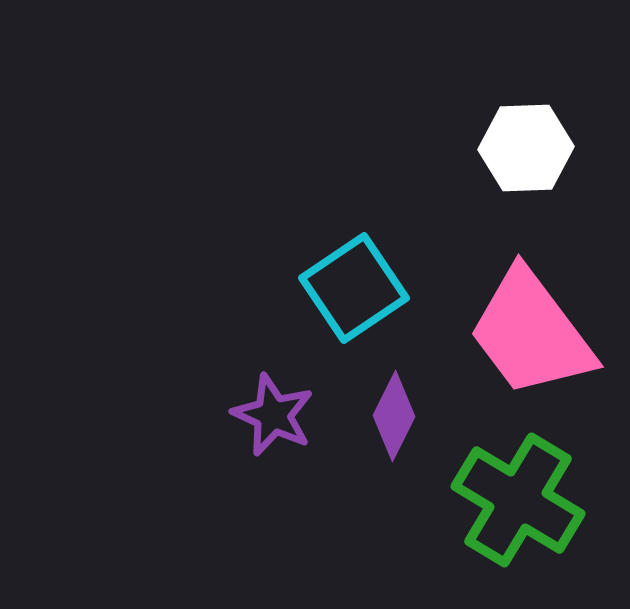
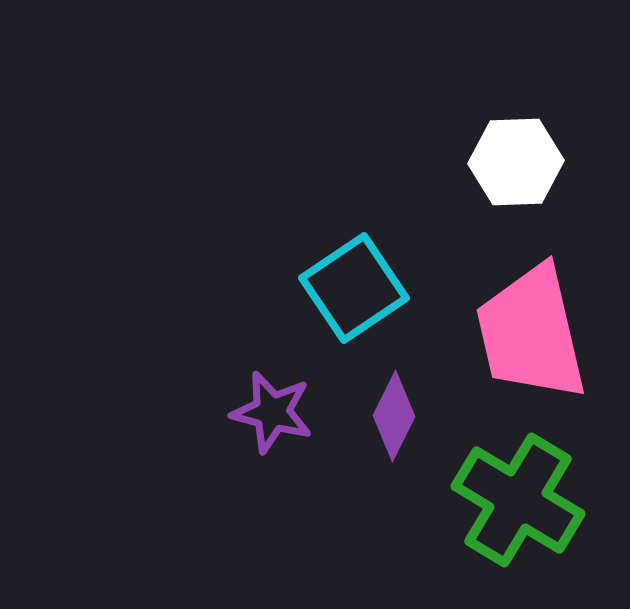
white hexagon: moved 10 px left, 14 px down
pink trapezoid: rotated 24 degrees clockwise
purple star: moved 1 px left, 3 px up; rotated 10 degrees counterclockwise
